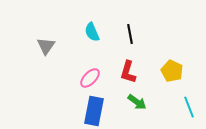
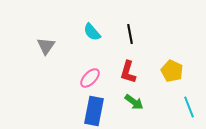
cyan semicircle: rotated 18 degrees counterclockwise
green arrow: moved 3 px left
